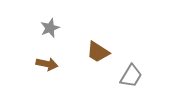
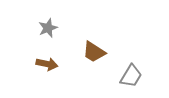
gray star: moved 2 px left
brown trapezoid: moved 4 px left
